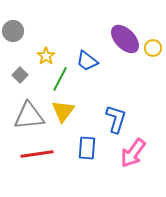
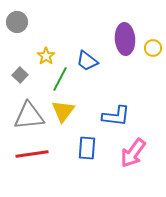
gray circle: moved 4 px right, 9 px up
purple ellipse: rotated 40 degrees clockwise
blue L-shape: moved 3 px up; rotated 80 degrees clockwise
red line: moved 5 px left
